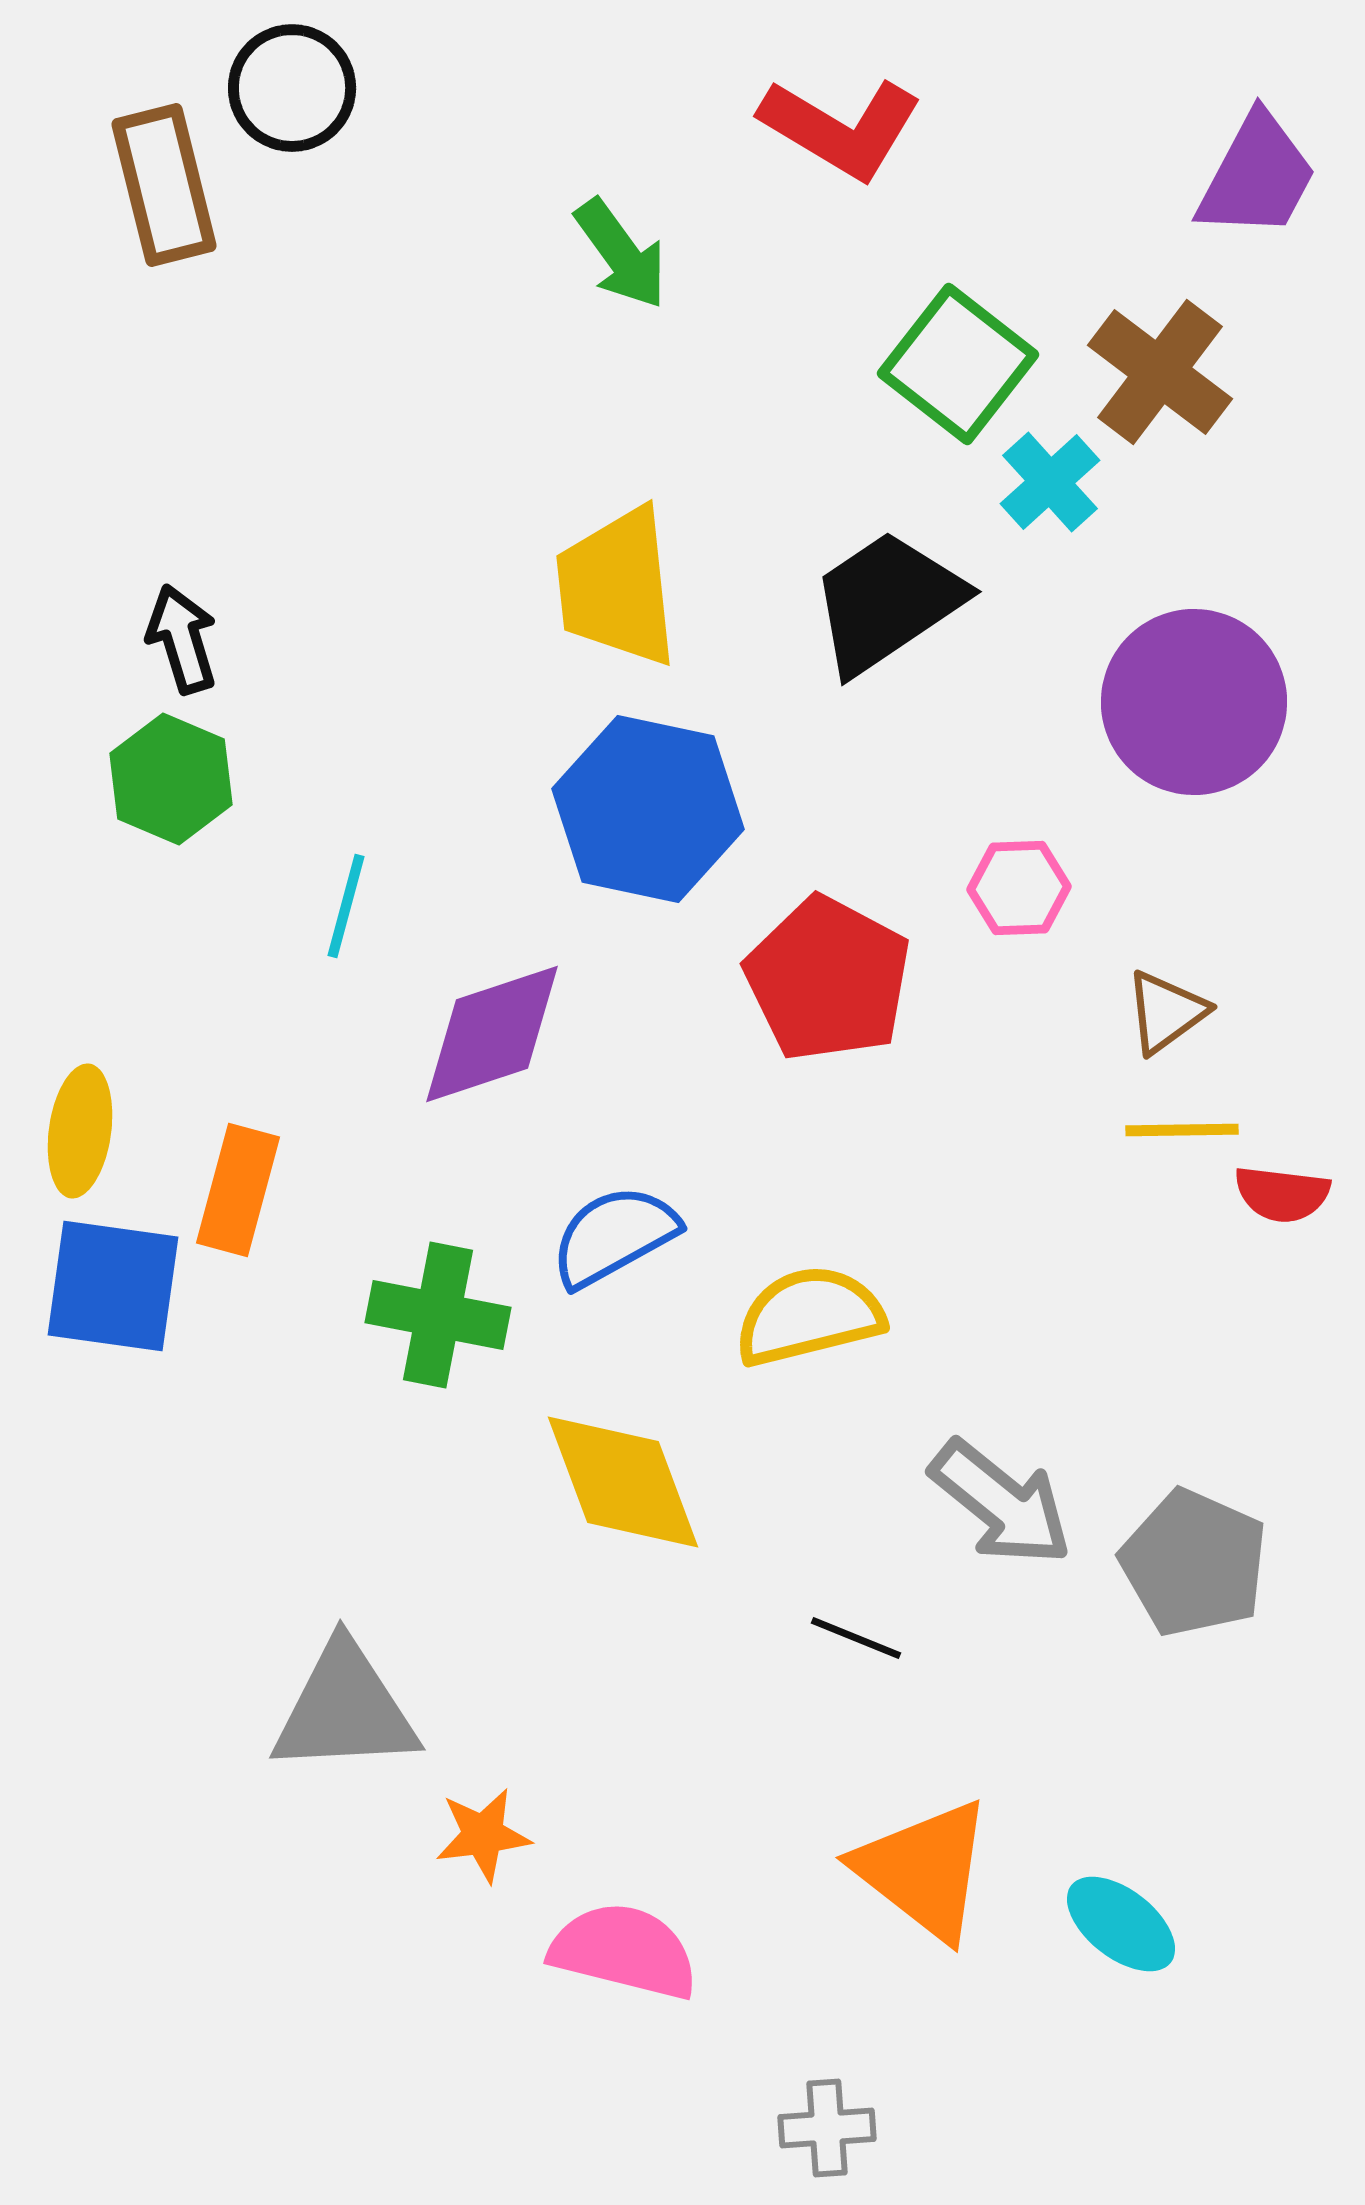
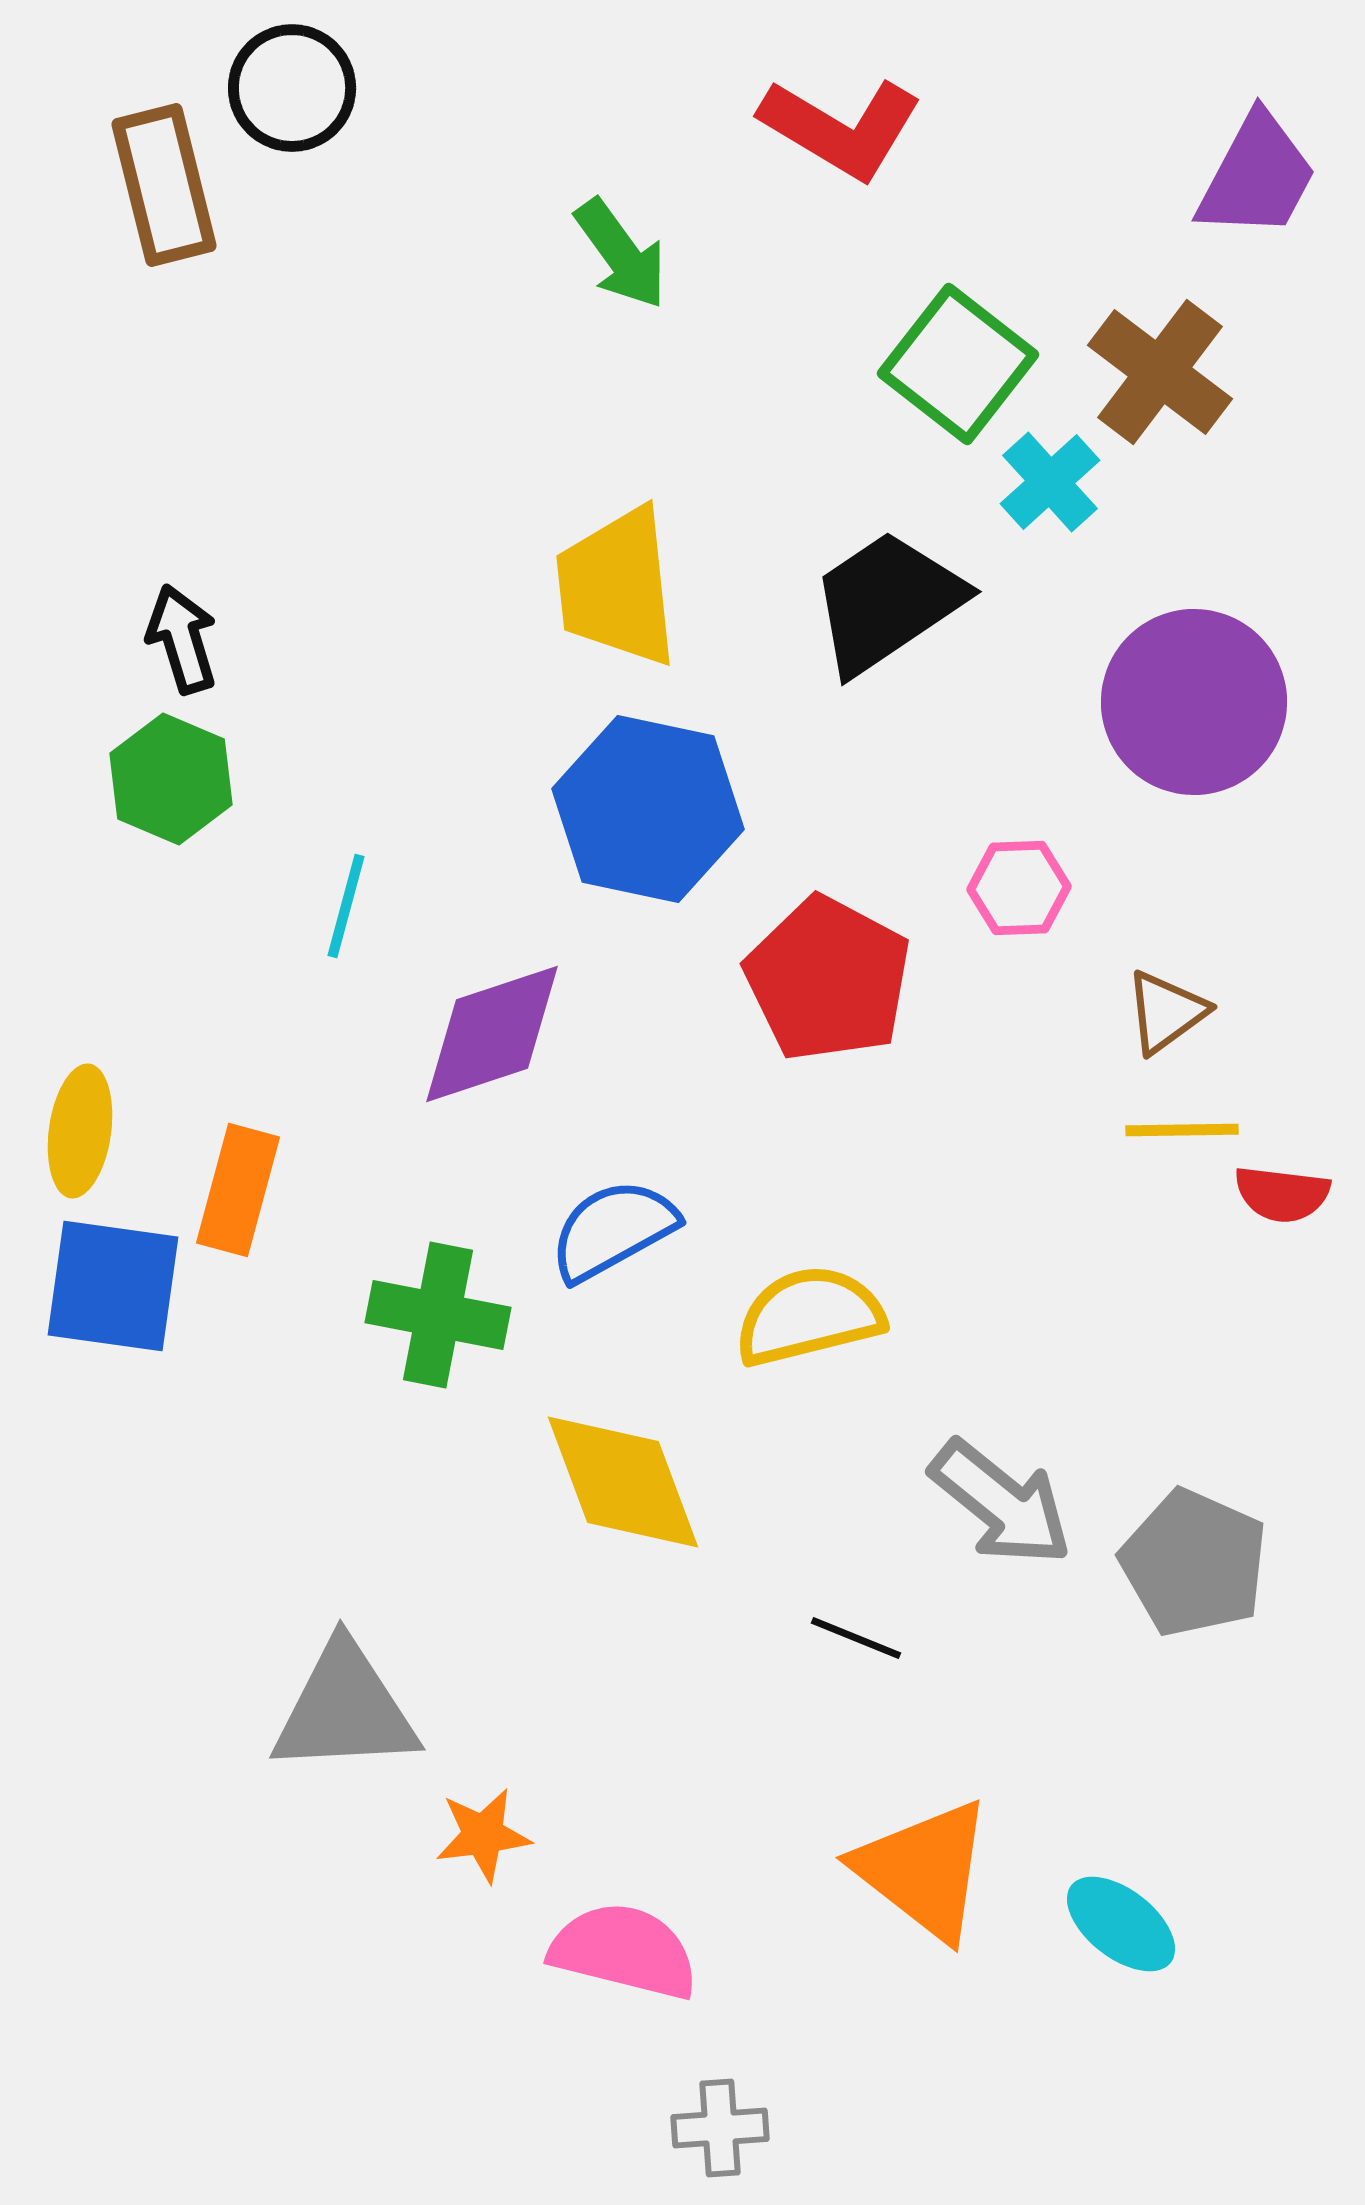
blue semicircle: moved 1 px left, 6 px up
gray cross: moved 107 px left
